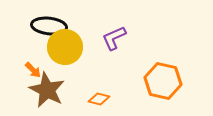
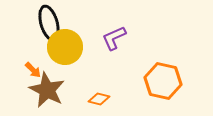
black ellipse: moved 3 px up; rotated 68 degrees clockwise
